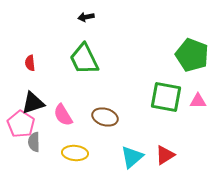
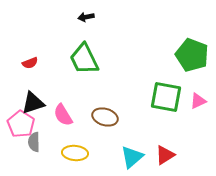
red semicircle: rotated 105 degrees counterclockwise
pink triangle: rotated 24 degrees counterclockwise
